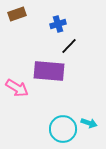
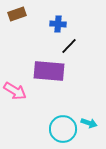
blue cross: rotated 21 degrees clockwise
pink arrow: moved 2 px left, 3 px down
